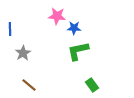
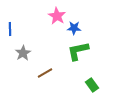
pink star: rotated 24 degrees clockwise
brown line: moved 16 px right, 12 px up; rotated 70 degrees counterclockwise
